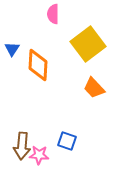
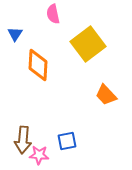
pink semicircle: rotated 12 degrees counterclockwise
blue triangle: moved 3 px right, 15 px up
orange trapezoid: moved 12 px right, 7 px down
blue square: rotated 30 degrees counterclockwise
brown arrow: moved 1 px right, 6 px up
